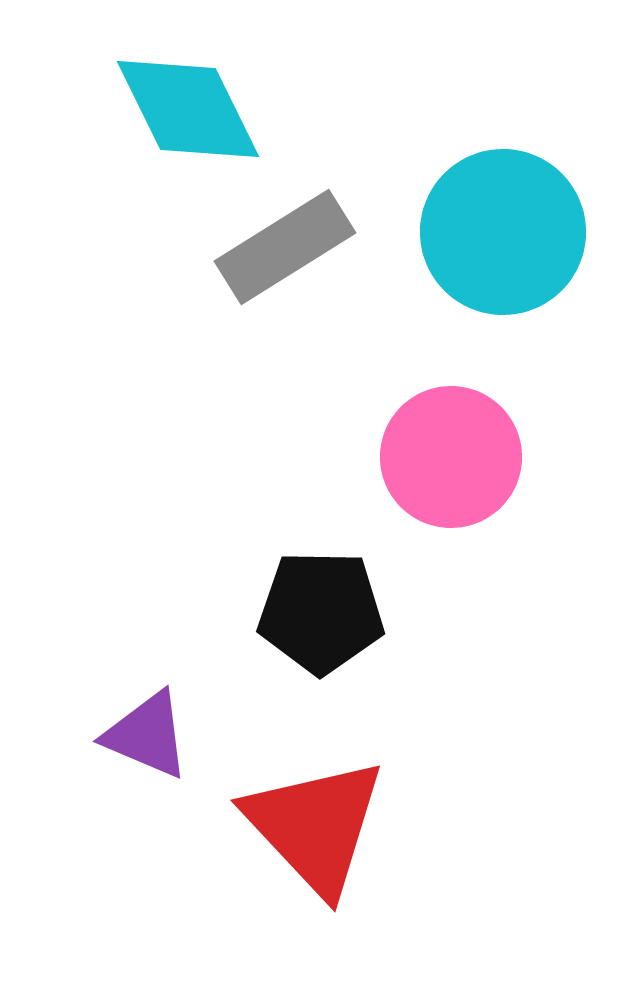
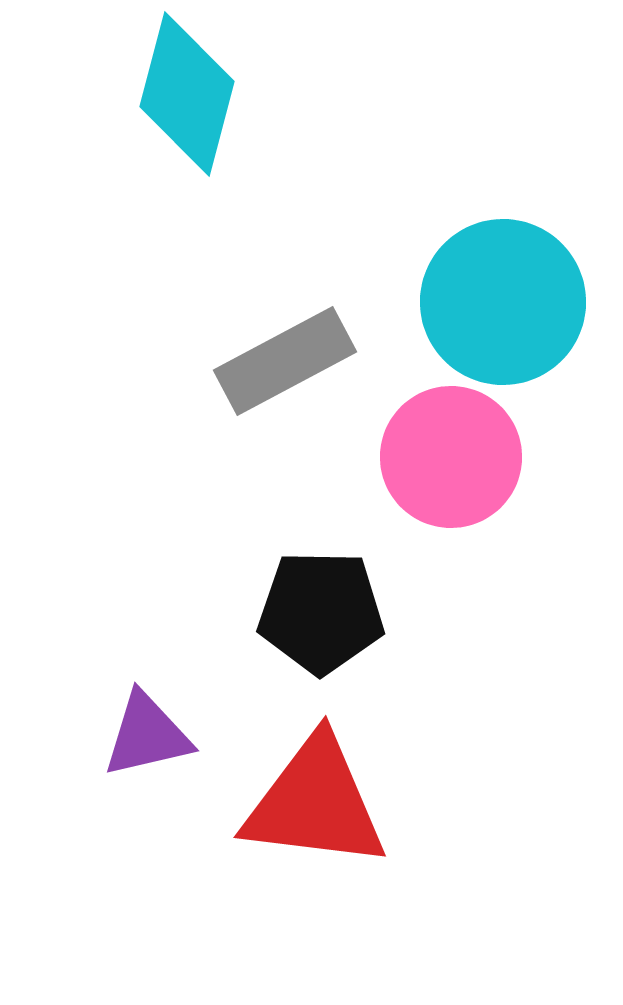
cyan diamond: moved 1 px left, 15 px up; rotated 41 degrees clockwise
cyan circle: moved 70 px down
gray rectangle: moved 114 px down; rotated 4 degrees clockwise
purple triangle: rotated 36 degrees counterclockwise
red triangle: moved 23 px up; rotated 40 degrees counterclockwise
